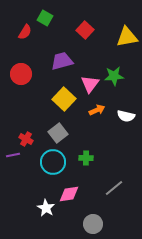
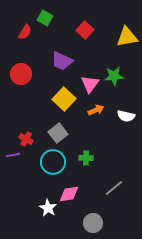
purple trapezoid: rotated 140 degrees counterclockwise
orange arrow: moved 1 px left
white star: moved 2 px right
gray circle: moved 1 px up
